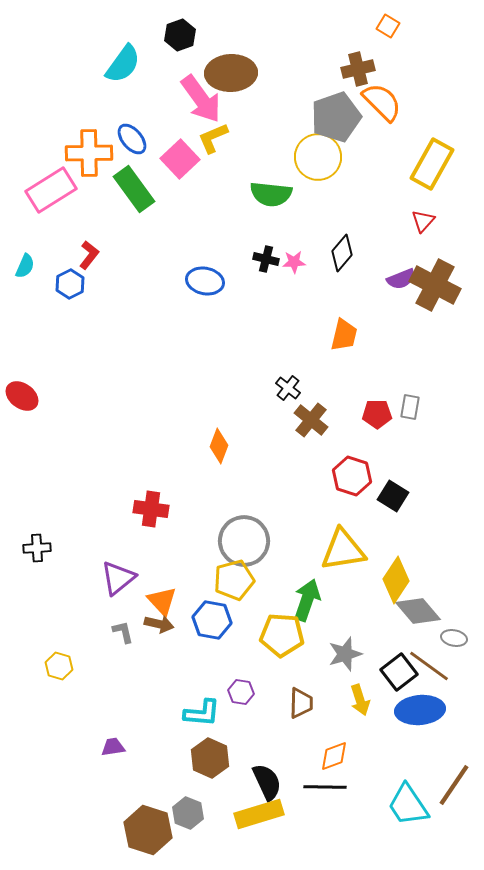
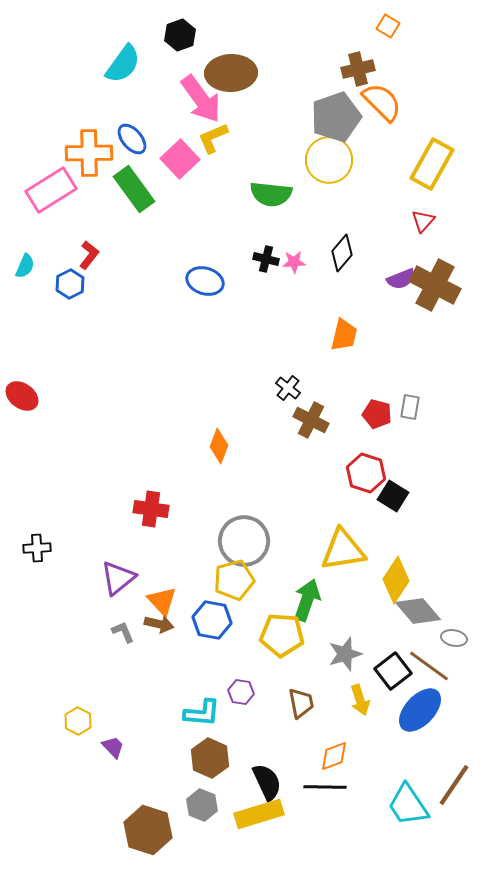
yellow circle at (318, 157): moved 11 px right, 3 px down
blue ellipse at (205, 281): rotated 6 degrees clockwise
red pentagon at (377, 414): rotated 16 degrees clockwise
brown cross at (311, 420): rotated 12 degrees counterclockwise
red hexagon at (352, 476): moved 14 px right, 3 px up
gray L-shape at (123, 632): rotated 10 degrees counterclockwise
yellow hexagon at (59, 666): moved 19 px right, 55 px down; rotated 12 degrees clockwise
black square at (399, 672): moved 6 px left, 1 px up
brown trapezoid at (301, 703): rotated 12 degrees counterclockwise
blue ellipse at (420, 710): rotated 42 degrees counterclockwise
purple trapezoid at (113, 747): rotated 55 degrees clockwise
gray hexagon at (188, 813): moved 14 px right, 8 px up
